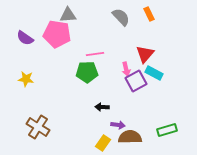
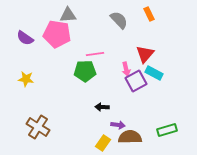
gray semicircle: moved 2 px left, 3 px down
green pentagon: moved 2 px left, 1 px up
